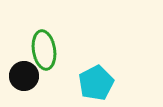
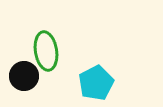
green ellipse: moved 2 px right, 1 px down
